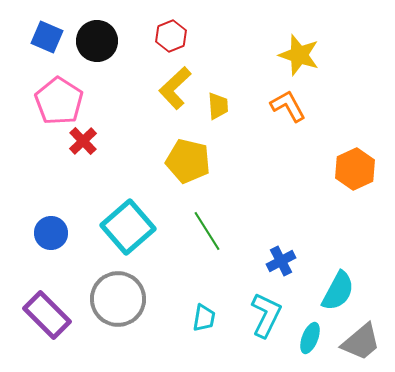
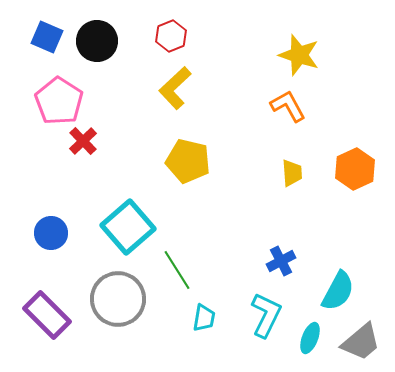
yellow trapezoid: moved 74 px right, 67 px down
green line: moved 30 px left, 39 px down
